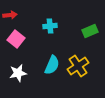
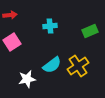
pink square: moved 4 px left, 3 px down; rotated 18 degrees clockwise
cyan semicircle: rotated 30 degrees clockwise
white star: moved 9 px right, 6 px down
